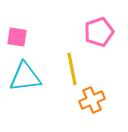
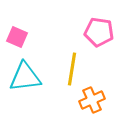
pink pentagon: rotated 28 degrees clockwise
pink square: rotated 15 degrees clockwise
yellow line: rotated 20 degrees clockwise
